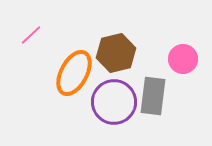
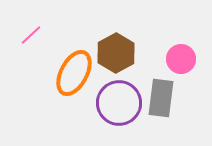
brown hexagon: rotated 15 degrees counterclockwise
pink circle: moved 2 px left
gray rectangle: moved 8 px right, 2 px down
purple circle: moved 5 px right, 1 px down
